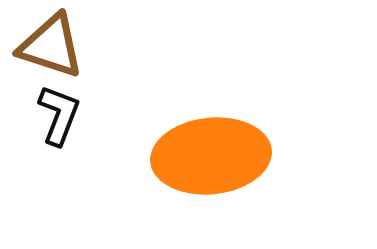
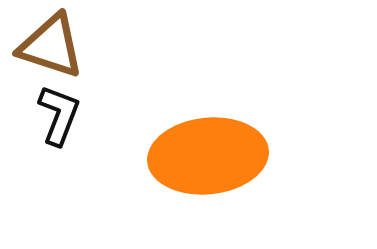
orange ellipse: moved 3 px left
